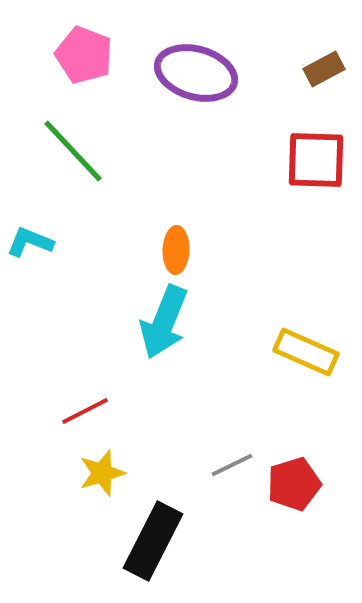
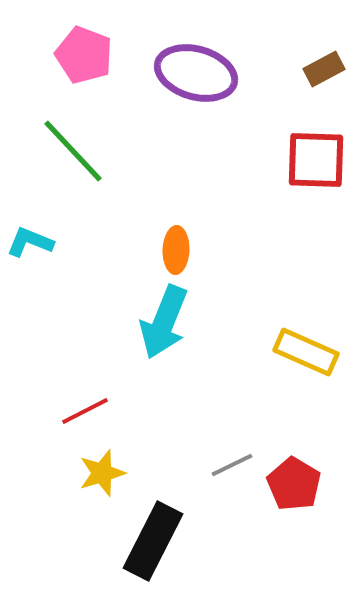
red pentagon: rotated 24 degrees counterclockwise
